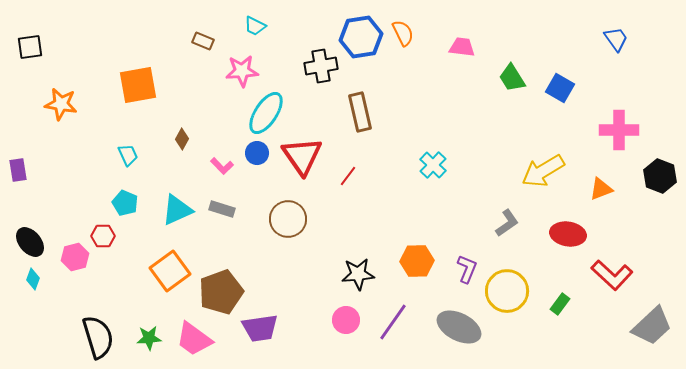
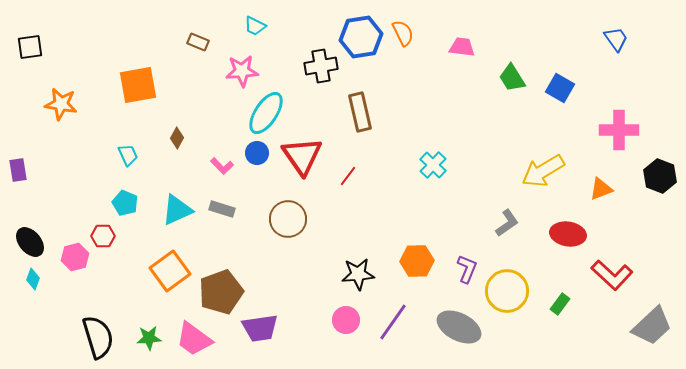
brown rectangle at (203, 41): moved 5 px left, 1 px down
brown diamond at (182, 139): moved 5 px left, 1 px up
